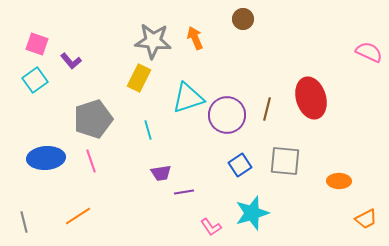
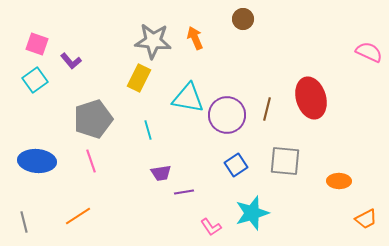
cyan triangle: rotated 28 degrees clockwise
blue ellipse: moved 9 px left, 3 px down; rotated 9 degrees clockwise
blue square: moved 4 px left
